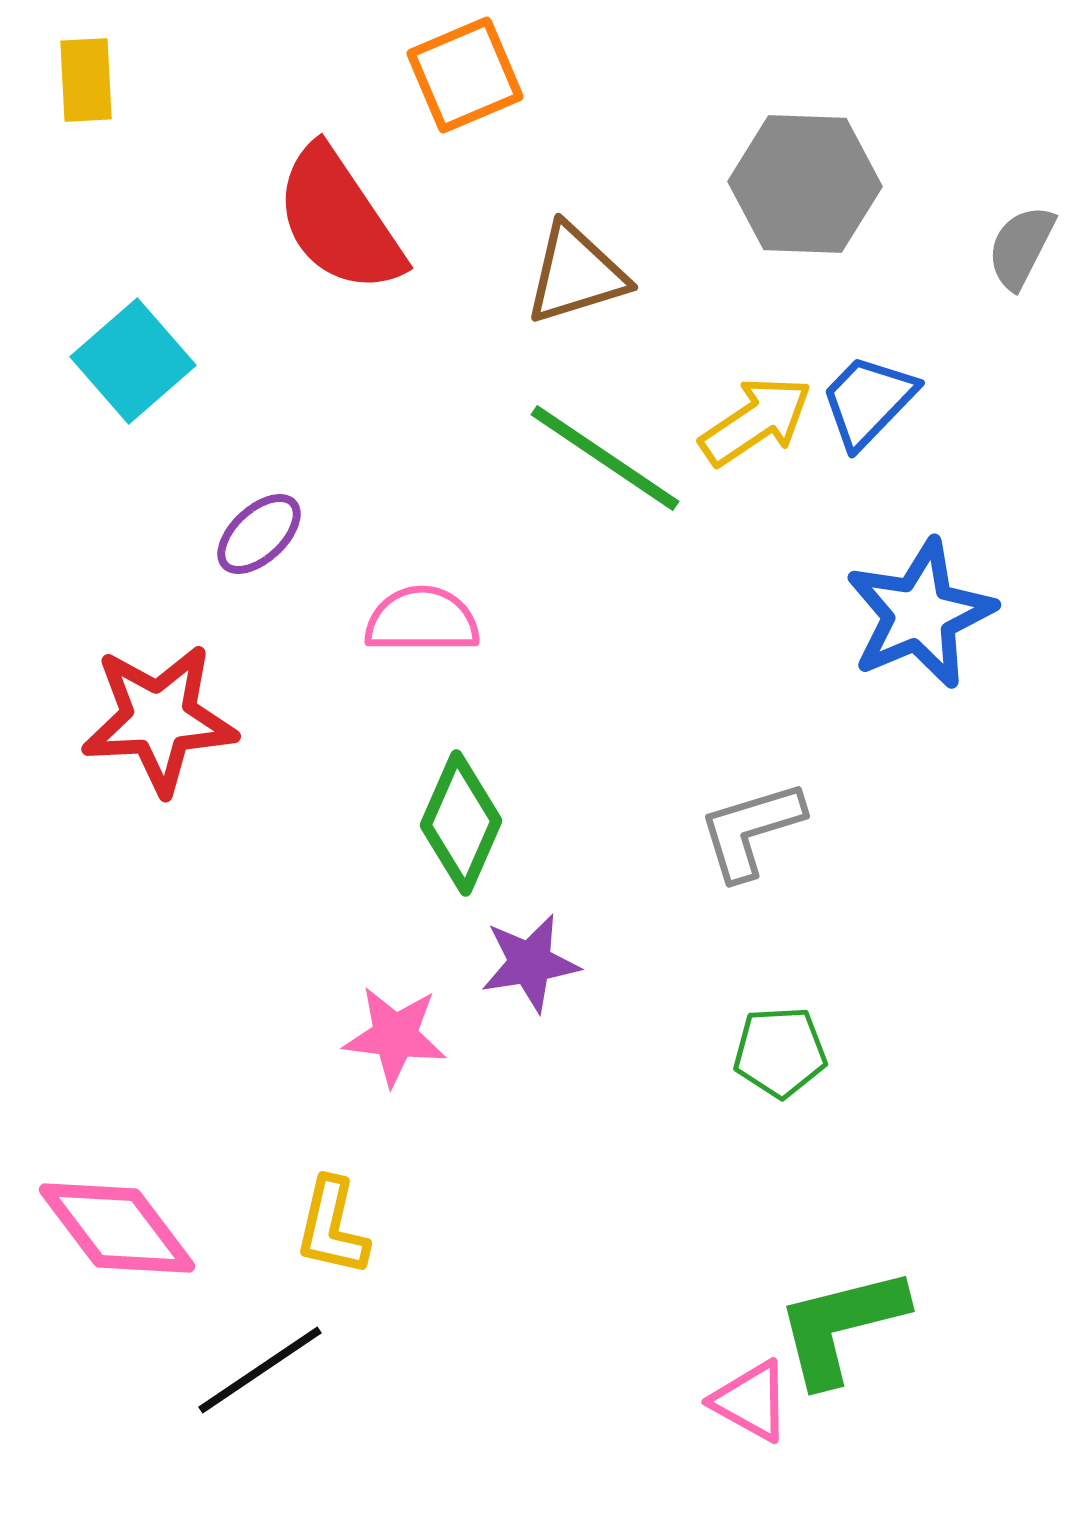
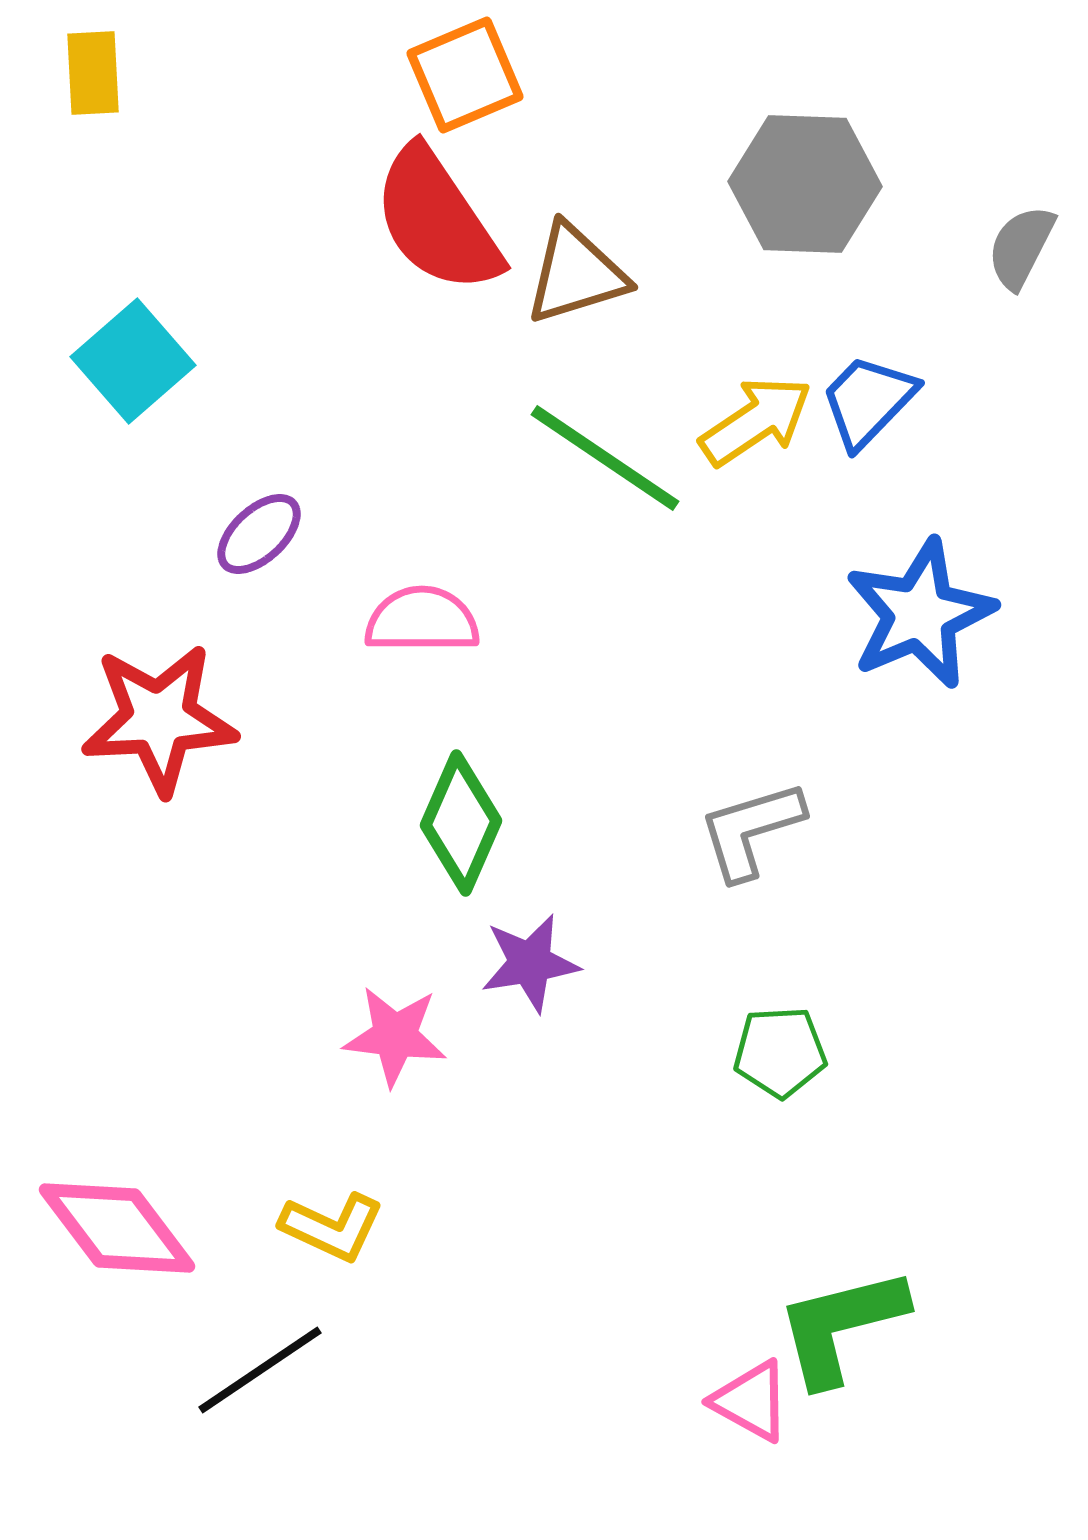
yellow rectangle: moved 7 px right, 7 px up
red semicircle: moved 98 px right
yellow L-shape: rotated 78 degrees counterclockwise
